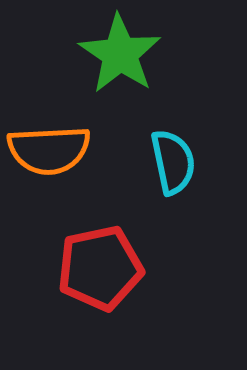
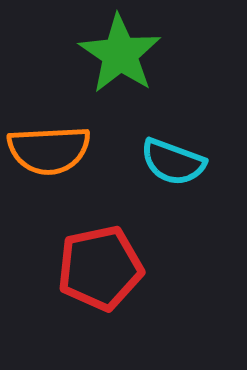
cyan semicircle: rotated 122 degrees clockwise
